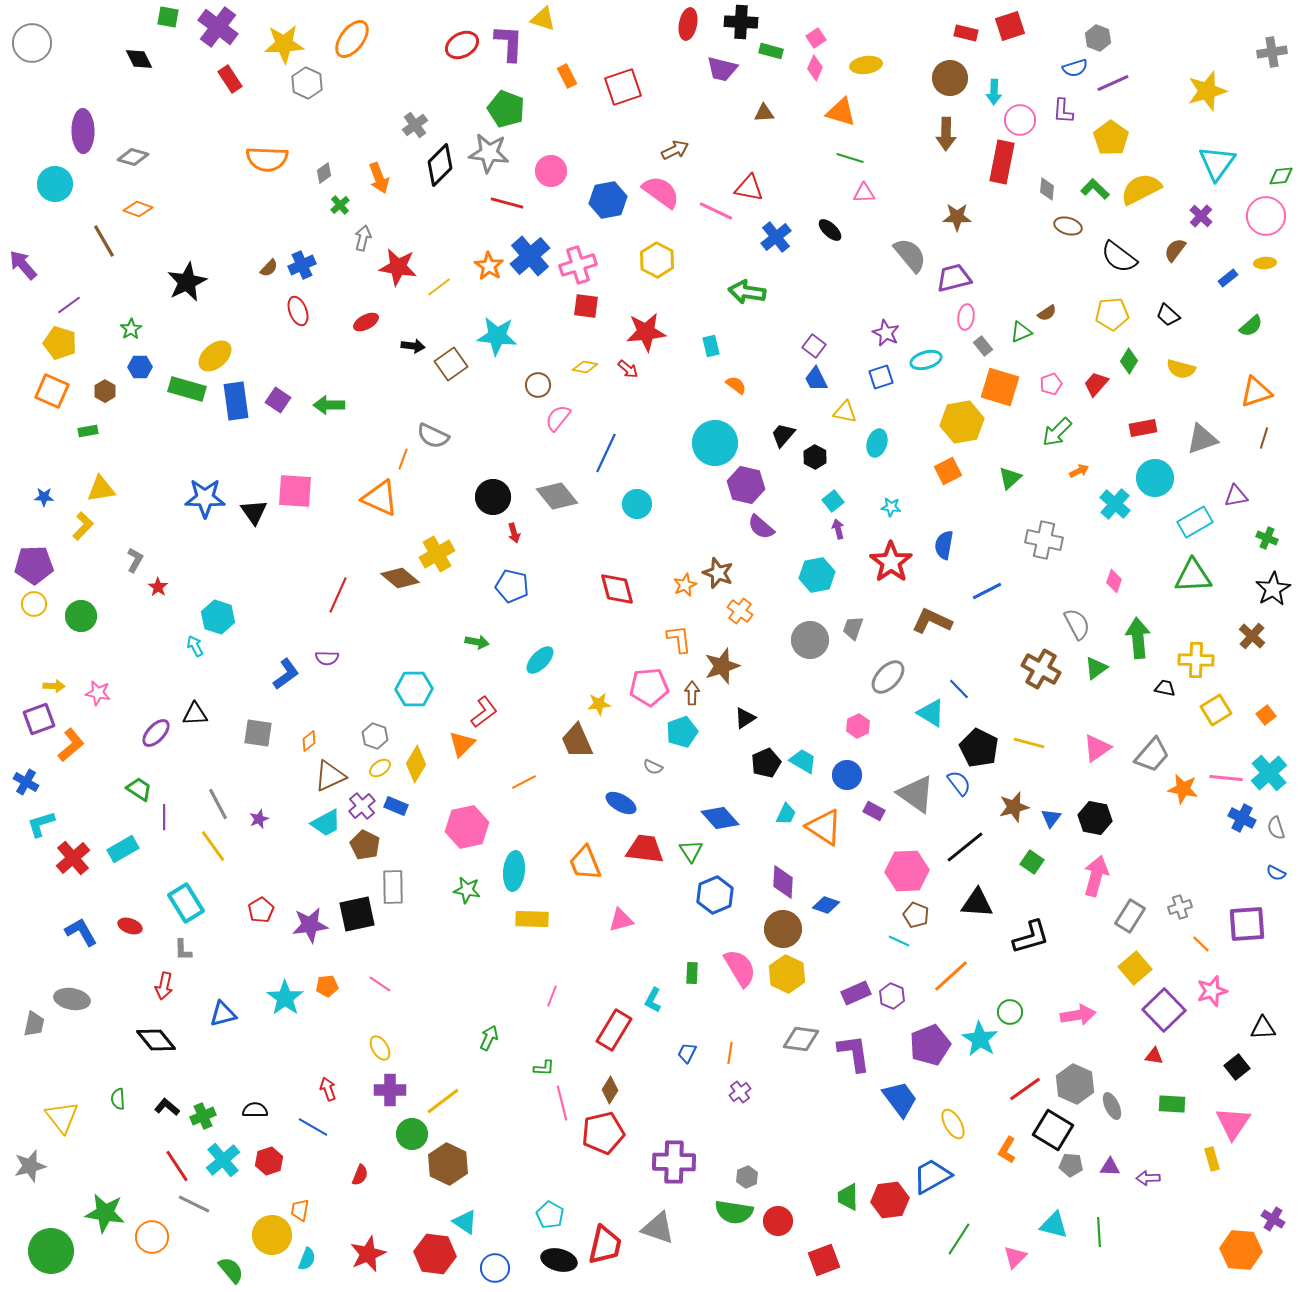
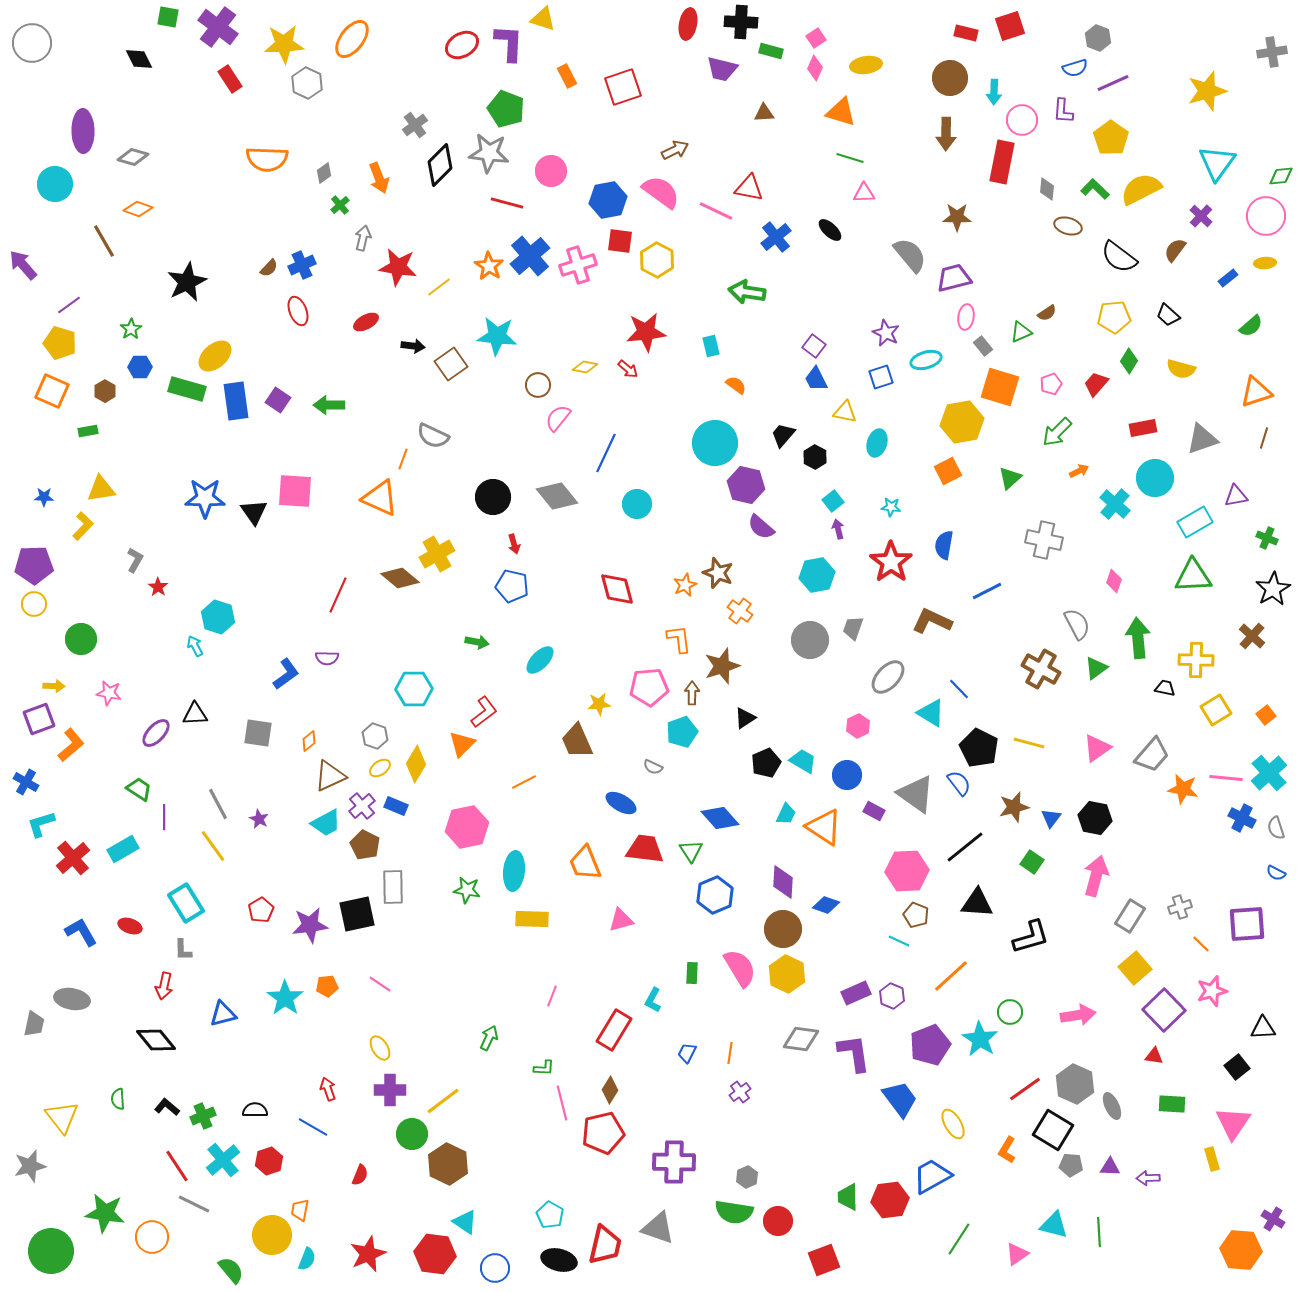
pink circle at (1020, 120): moved 2 px right
red square at (586, 306): moved 34 px right, 65 px up
yellow pentagon at (1112, 314): moved 2 px right, 3 px down
red arrow at (514, 533): moved 11 px down
green circle at (81, 616): moved 23 px down
pink star at (98, 693): moved 11 px right
purple star at (259, 819): rotated 24 degrees counterclockwise
pink triangle at (1015, 1257): moved 2 px right, 3 px up; rotated 10 degrees clockwise
